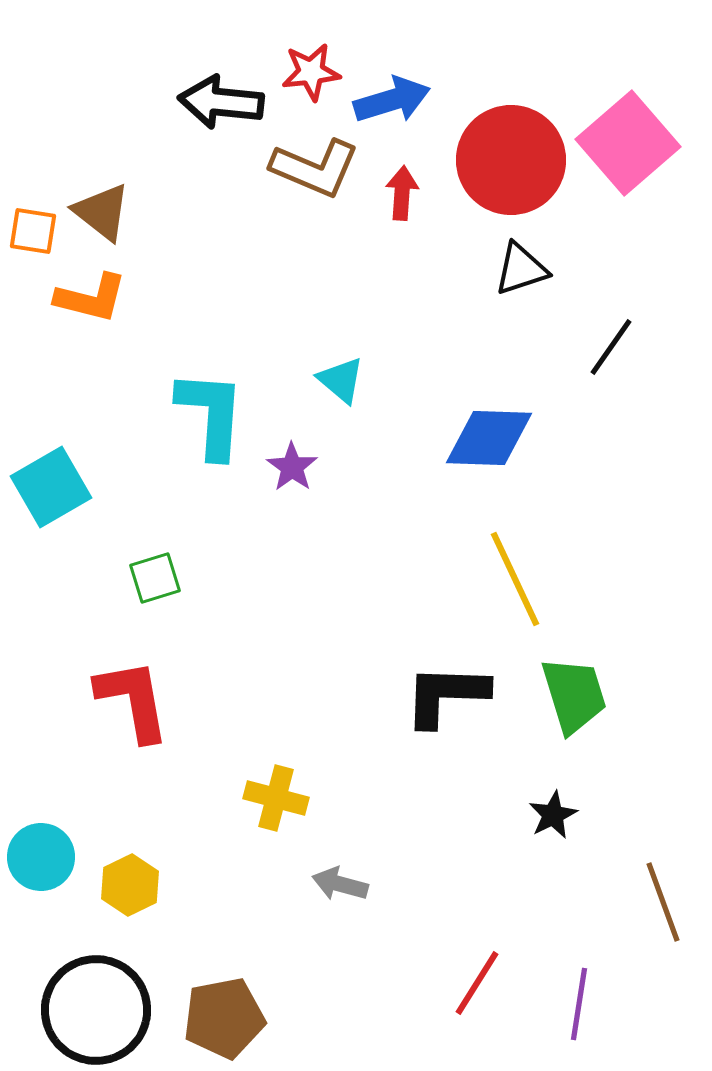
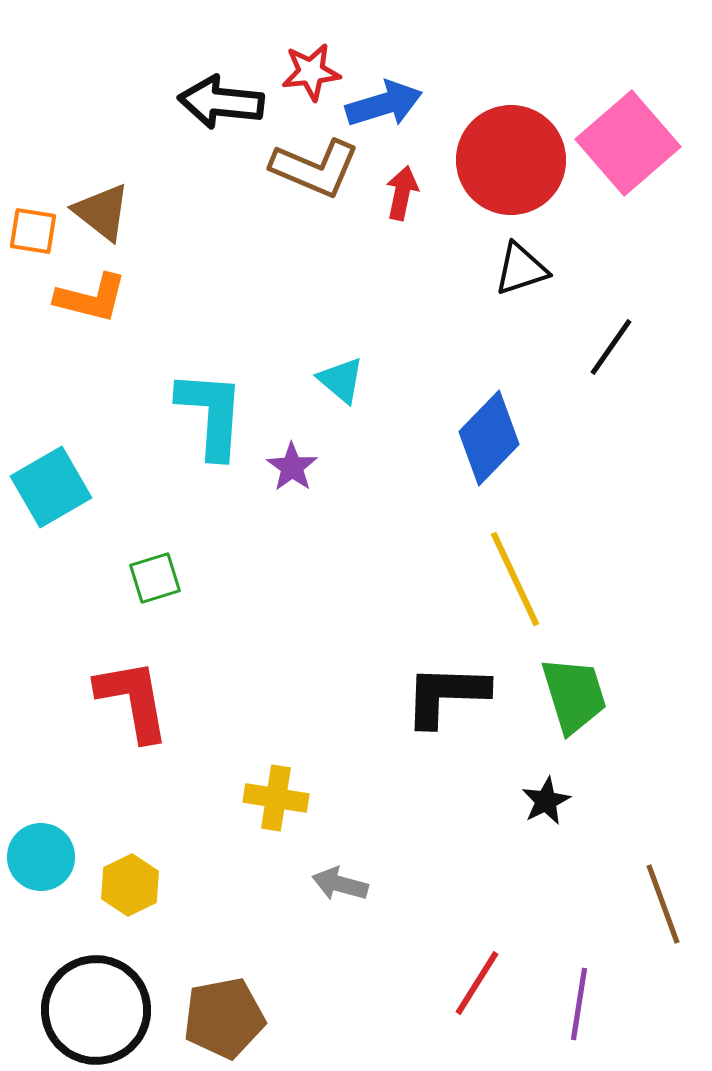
blue arrow: moved 8 px left, 4 px down
red arrow: rotated 8 degrees clockwise
blue diamond: rotated 48 degrees counterclockwise
yellow cross: rotated 6 degrees counterclockwise
black star: moved 7 px left, 14 px up
brown line: moved 2 px down
